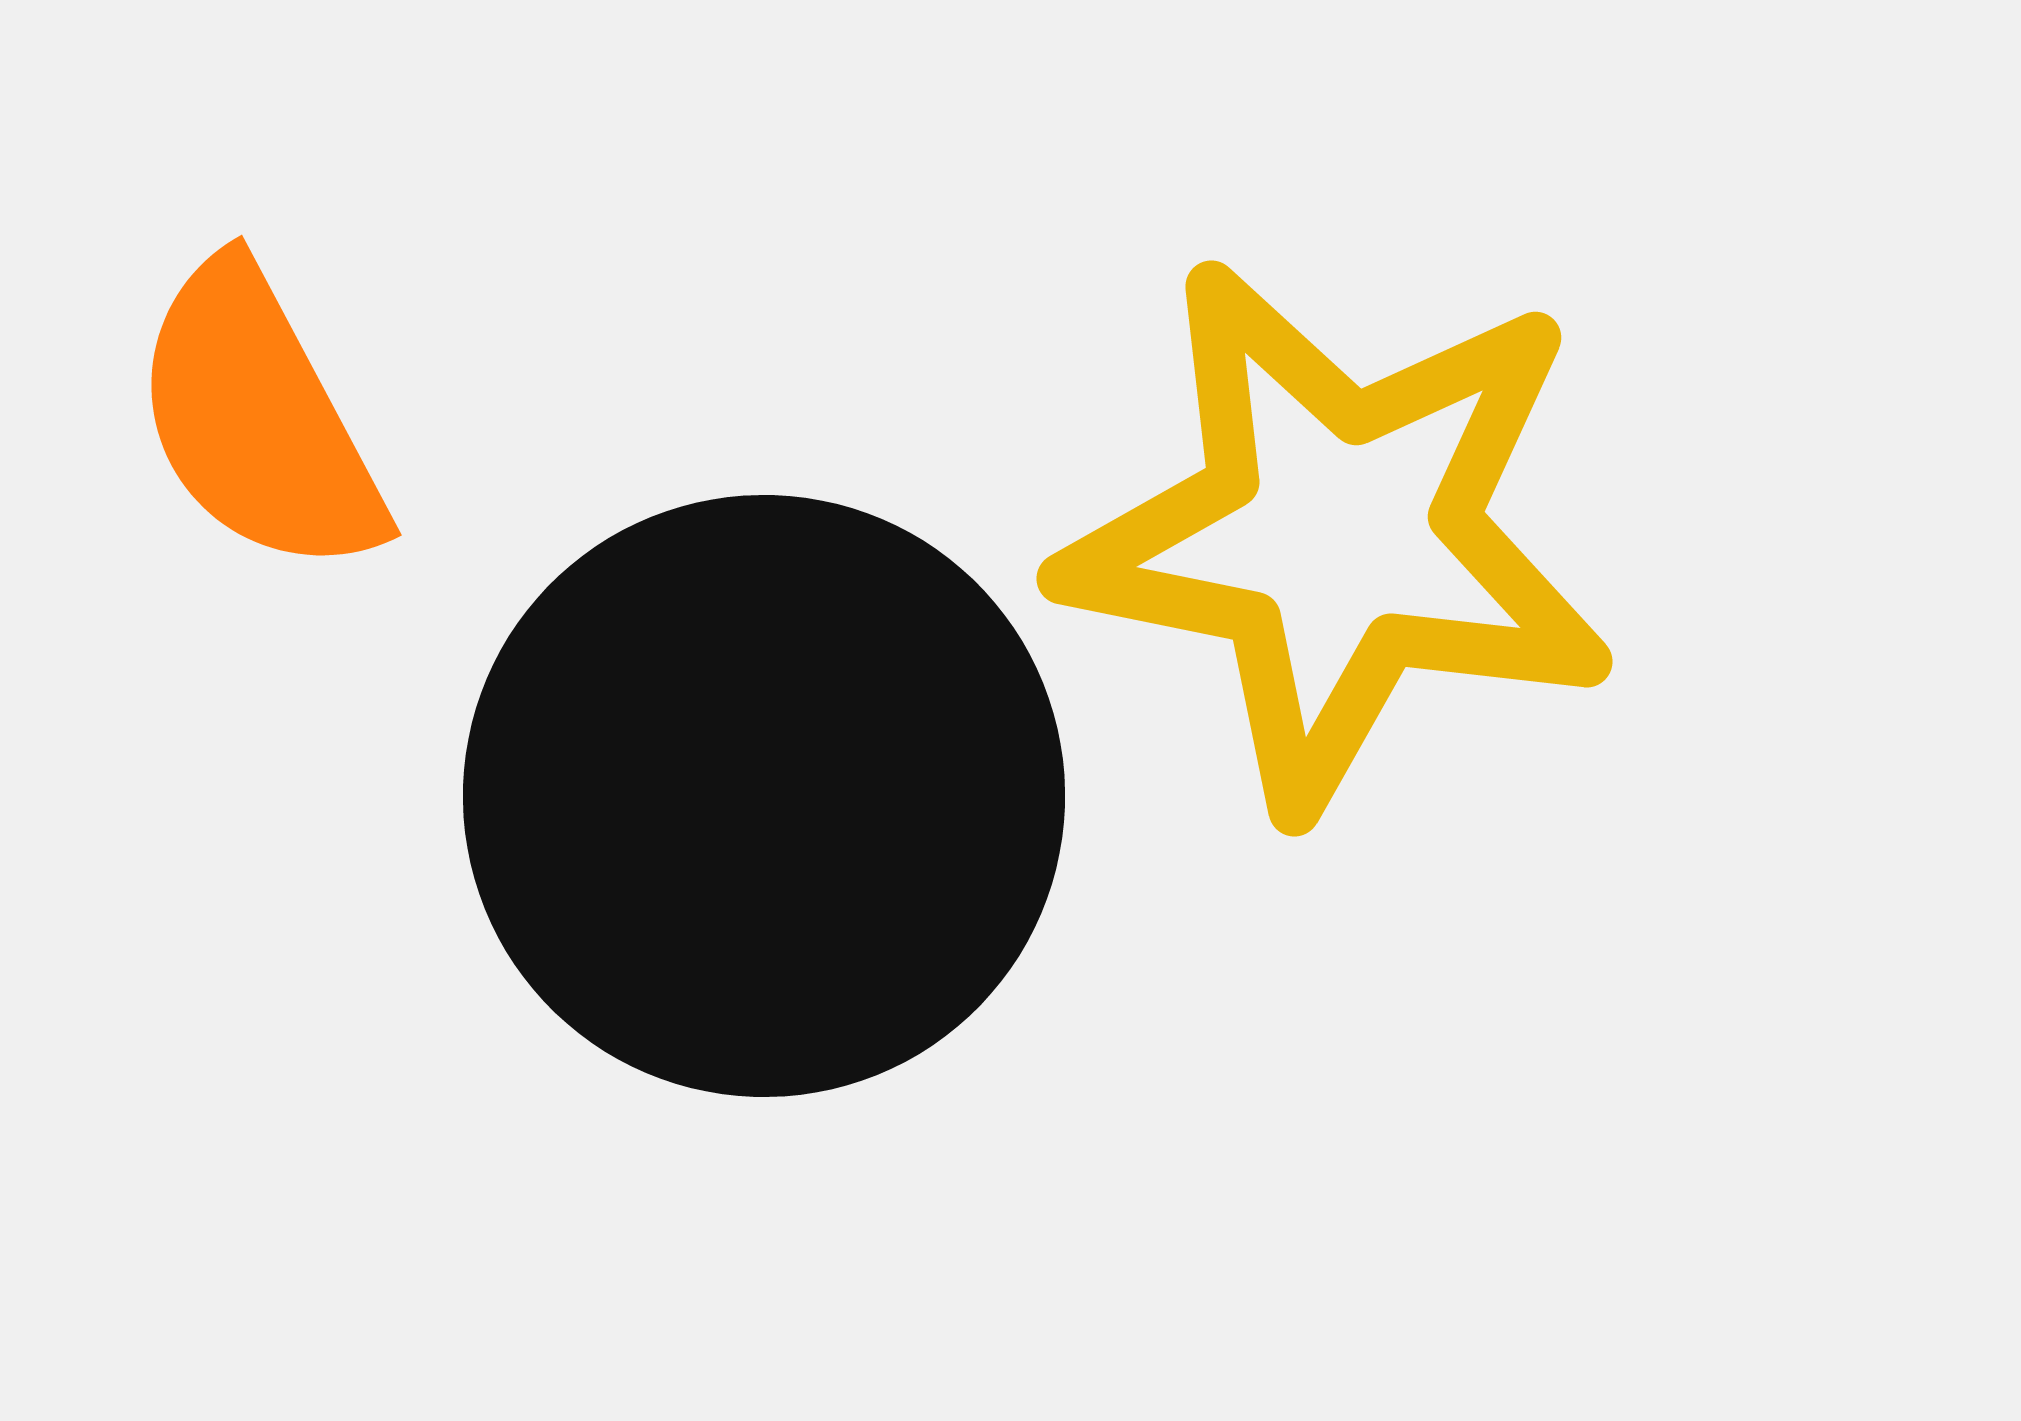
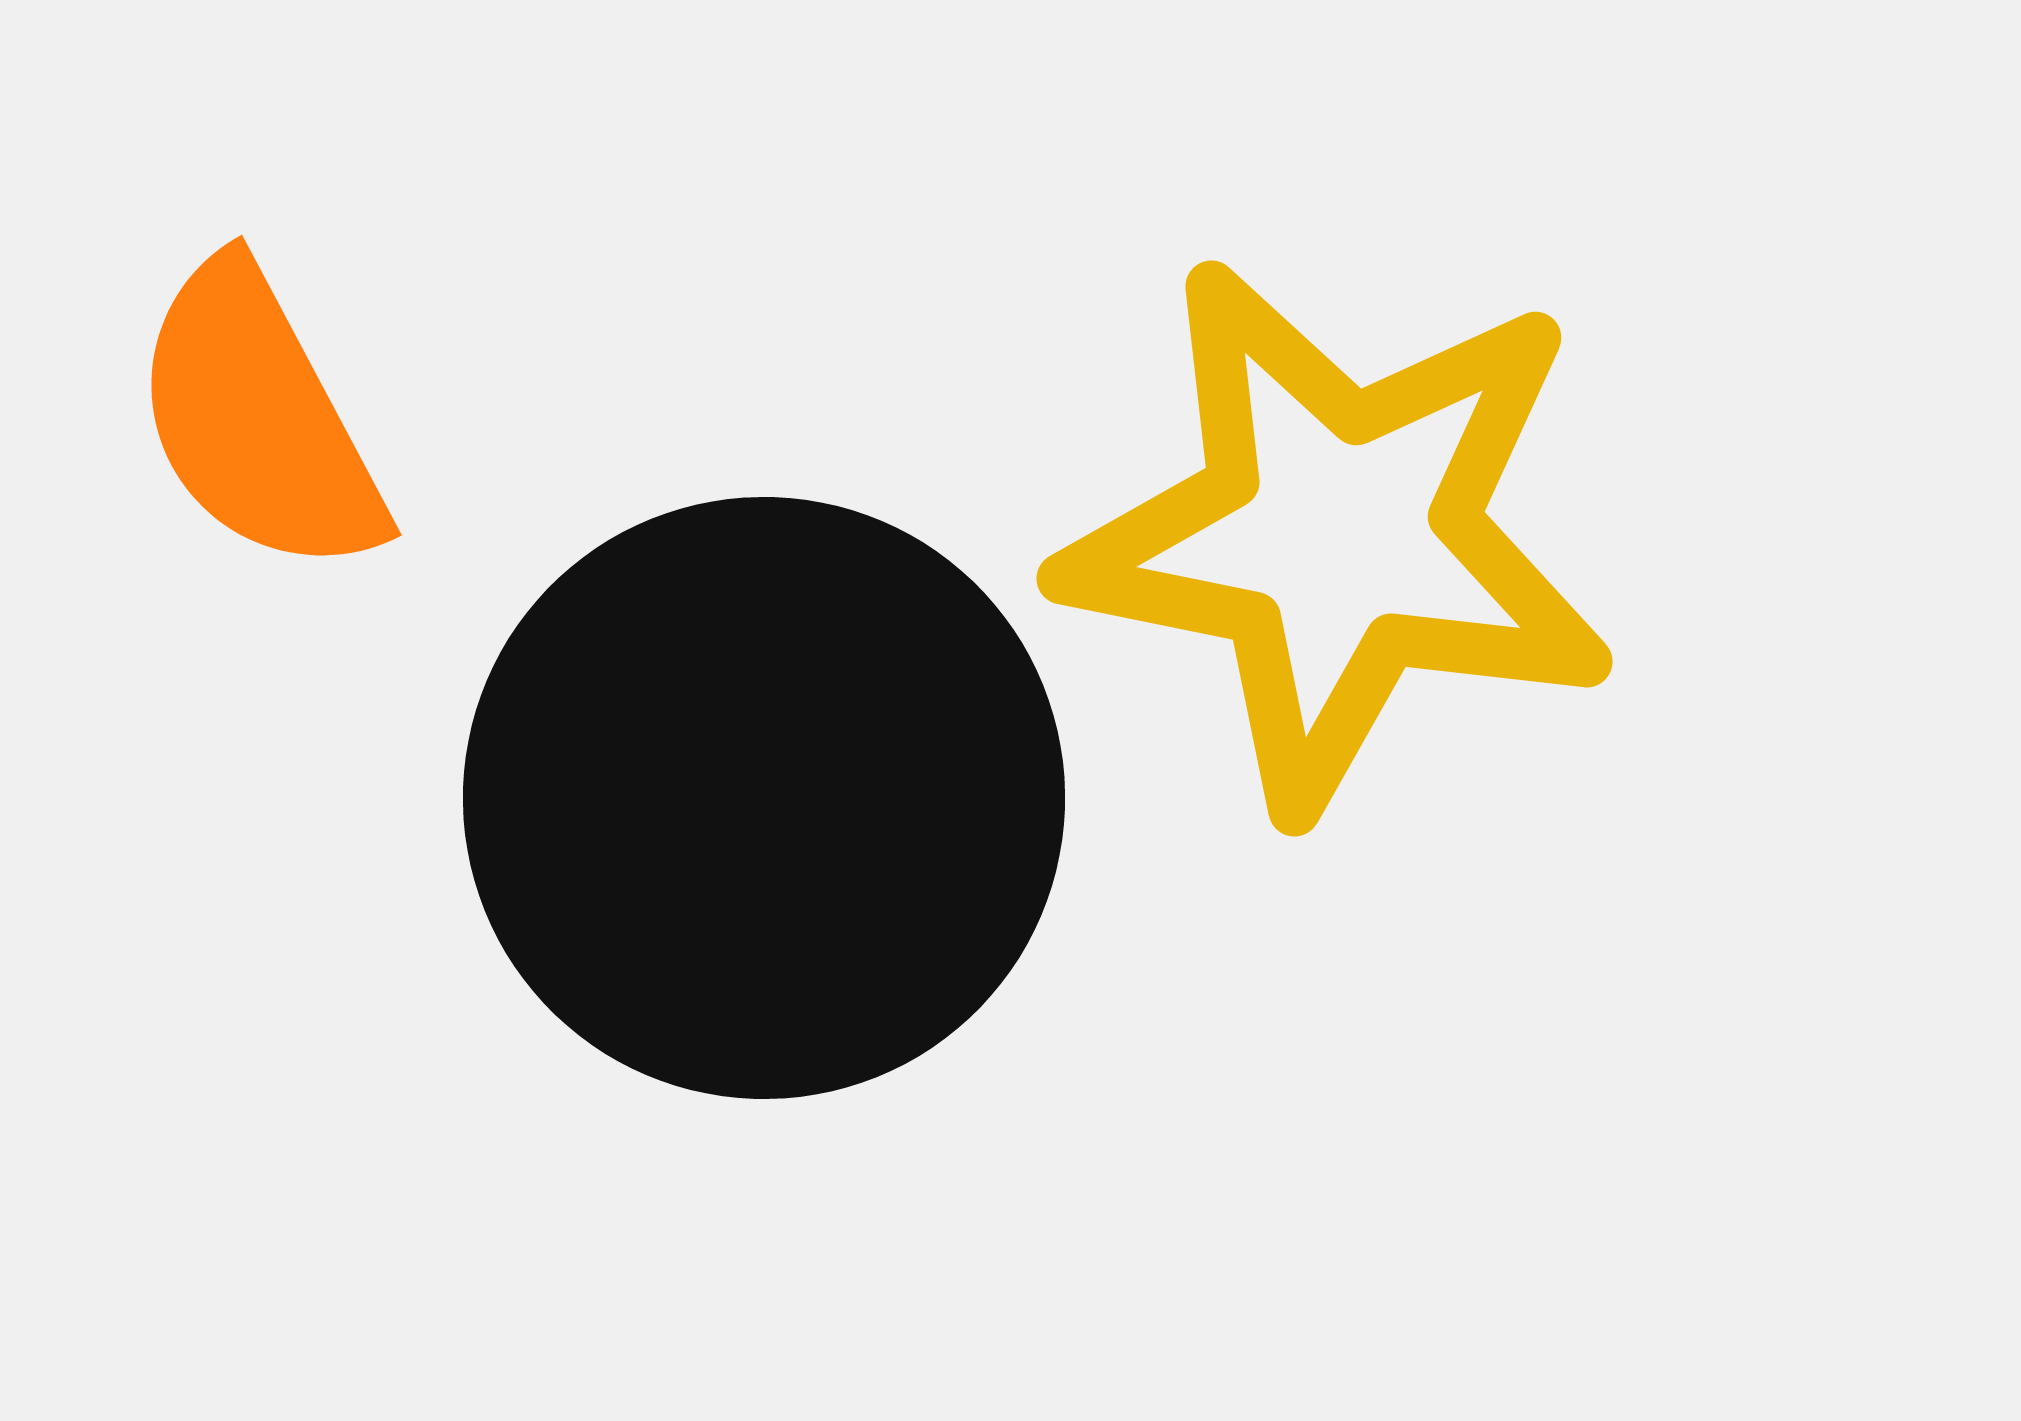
black circle: moved 2 px down
